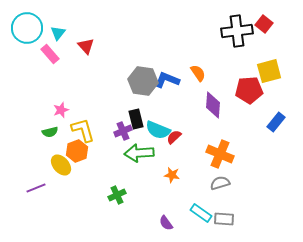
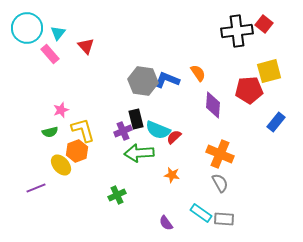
gray semicircle: rotated 78 degrees clockwise
